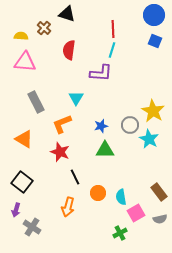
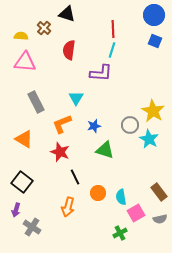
blue star: moved 7 px left
green triangle: rotated 18 degrees clockwise
